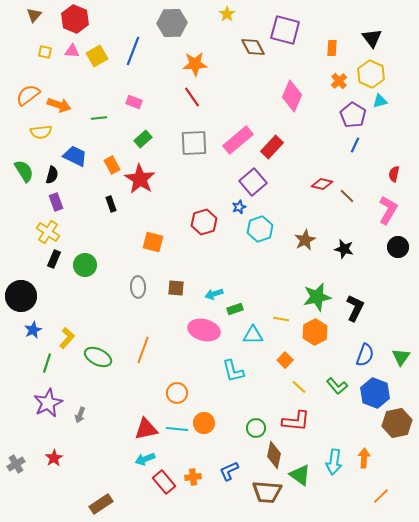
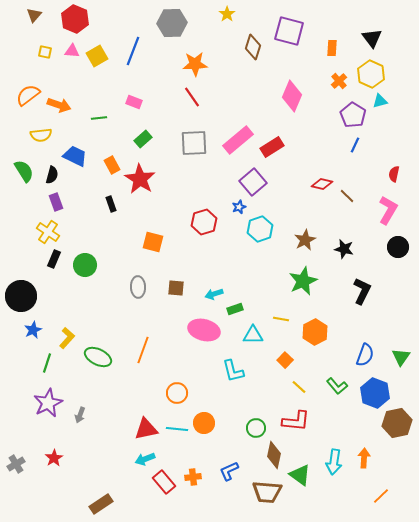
purple square at (285, 30): moved 4 px right, 1 px down
brown diamond at (253, 47): rotated 45 degrees clockwise
yellow semicircle at (41, 132): moved 3 px down
red rectangle at (272, 147): rotated 15 degrees clockwise
green star at (317, 297): moved 14 px left, 16 px up; rotated 12 degrees counterclockwise
black L-shape at (355, 308): moved 7 px right, 17 px up
